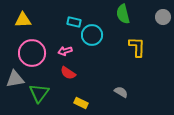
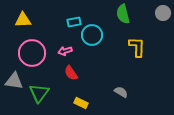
gray circle: moved 4 px up
cyan rectangle: rotated 24 degrees counterclockwise
red semicircle: moved 3 px right; rotated 21 degrees clockwise
gray triangle: moved 1 px left, 2 px down; rotated 18 degrees clockwise
